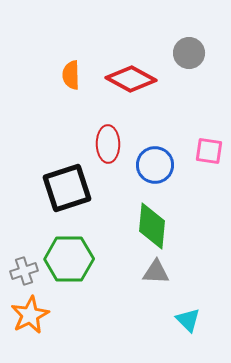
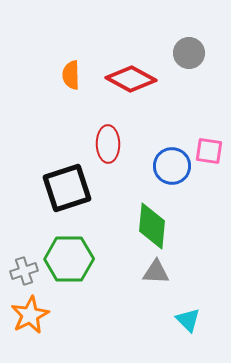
blue circle: moved 17 px right, 1 px down
